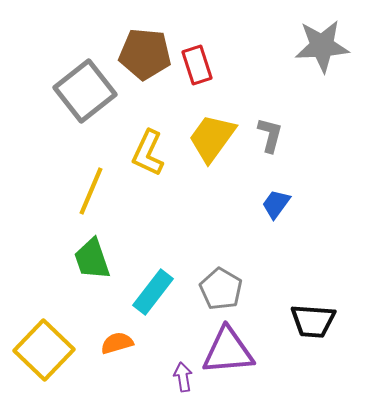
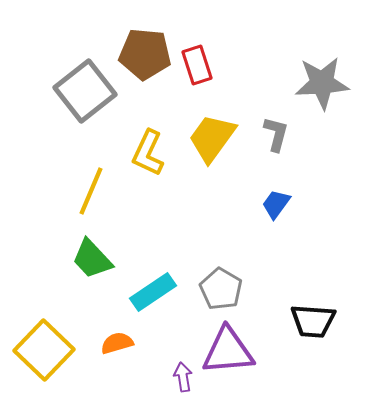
gray star: moved 37 px down
gray L-shape: moved 6 px right, 1 px up
green trapezoid: rotated 24 degrees counterclockwise
cyan rectangle: rotated 18 degrees clockwise
